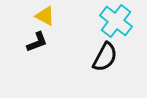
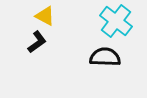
black L-shape: rotated 15 degrees counterclockwise
black semicircle: rotated 116 degrees counterclockwise
